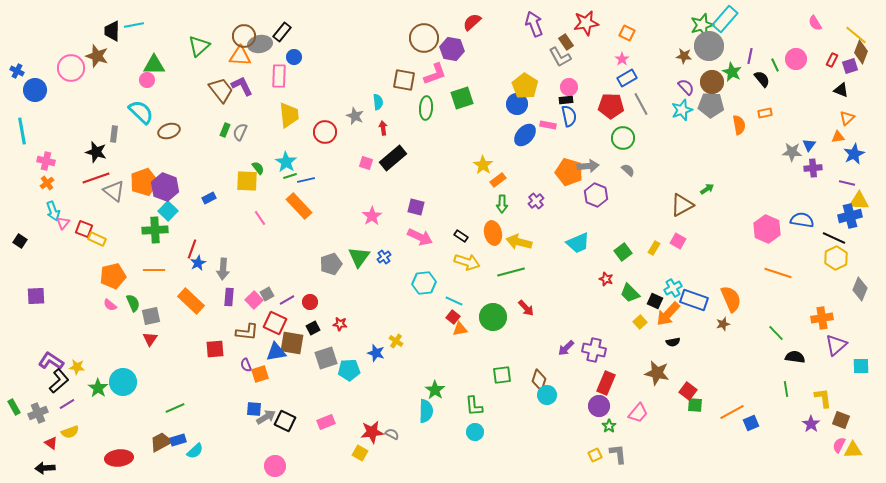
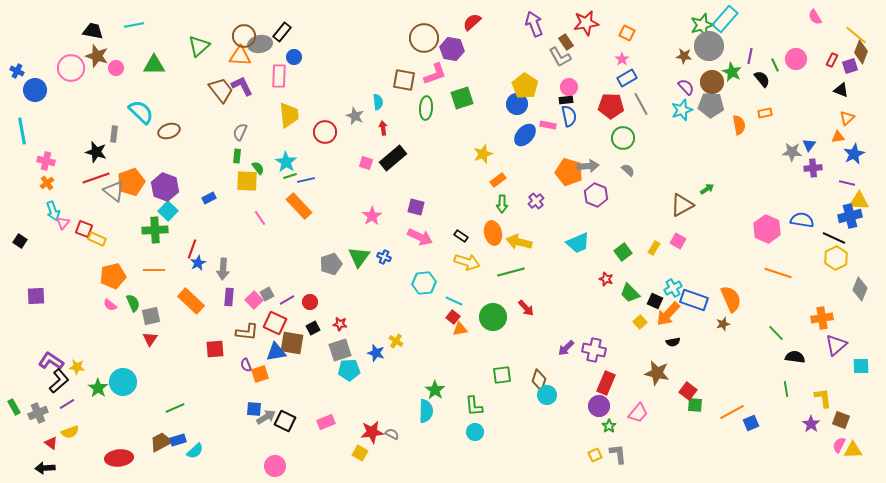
pink semicircle at (815, 23): moved 6 px up
black trapezoid at (112, 31): moved 19 px left; rotated 100 degrees clockwise
pink circle at (147, 80): moved 31 px left, 12 px up
green rectangle at (225, 130): moved 12 px right, 26 px down; rotated 16 degrees counterclockwise
yellow star at (483, 165): moved 11 px up; rotated 18 degrees clockwise
orange pentagon at (144, 182): moved 13 px left
blue cross at (384, 257): rotated 32 degrees counterclockwise
gray square at (326, 358): moved 14 px right, 8 px up
